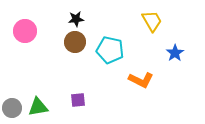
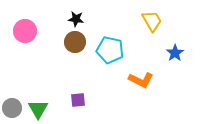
black star: rotated 14 degrees clockwise
green triangle: moved 2 px down; rotated 50 degrees counterclockwise
